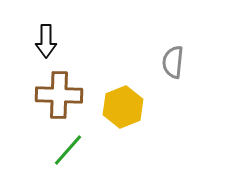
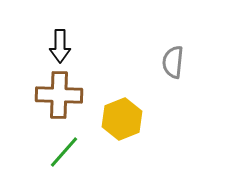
black arrow: moved 14 px right, 5 px down
yellow hexagon: moved 1 px left, 12 px down
green line: moved 4 px left, 2 px down
